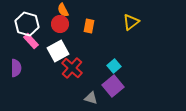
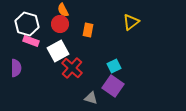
orange rectangle: moved 1 px left, 4 px down
pink rectangle: rotated 28 degrees counterclockwise
cyan square: rotated 16 degrees clockwise
purple square: rotated 15 degrees counterclockwise
